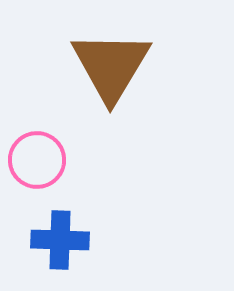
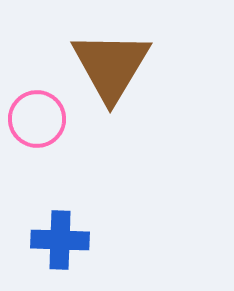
pink circle: moved 41 px up
